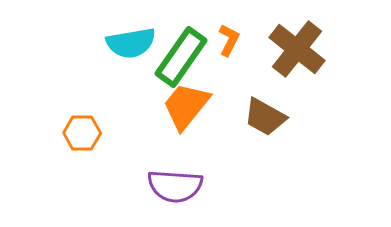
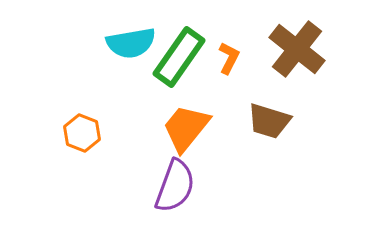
orange L-shape: moved 18 px down
green rectangle: moved 2 px left
orange trapezoid: moved 22 px down
brown trapezoid: moved 4 px right, 4 px down; rotated 12 degrees counterclockwise
orange hexagon: rotated 21 degrees clockwise
purple semicircle: rotated 74 degrees counterclockwise
